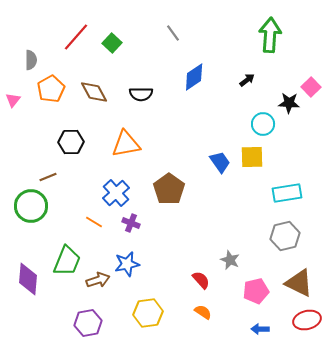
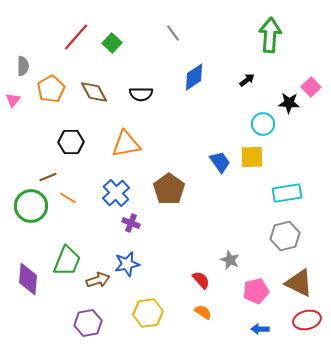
gray semicircle: moved 8 px left, 6 px down
orange line: moved 26 px left, 24 px up
